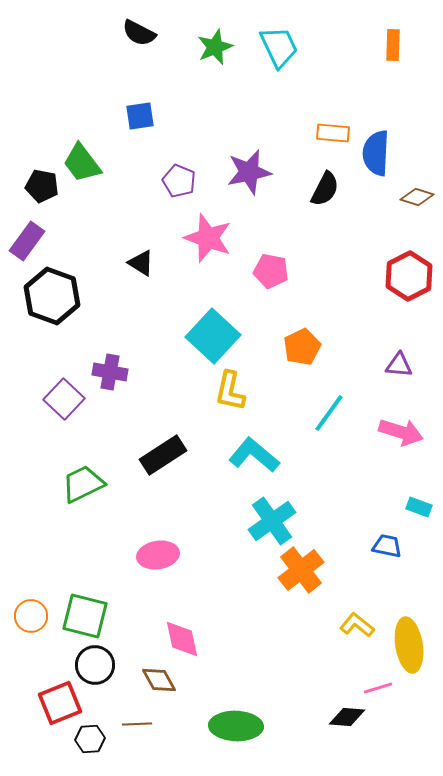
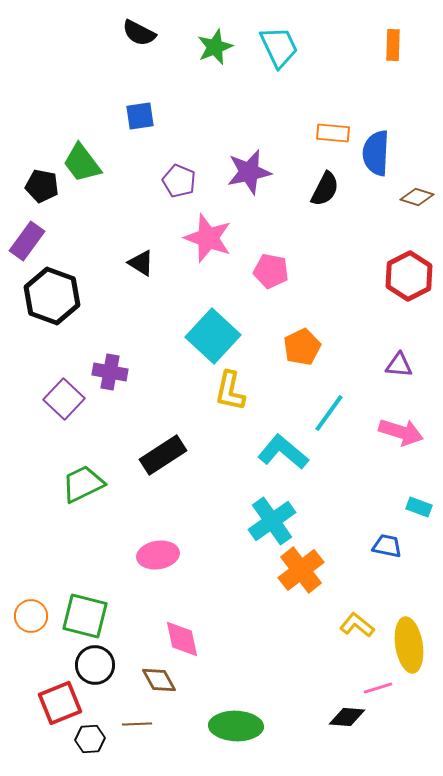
cyan L-shape at (254, 455): moved 29 px right, 3 px up
